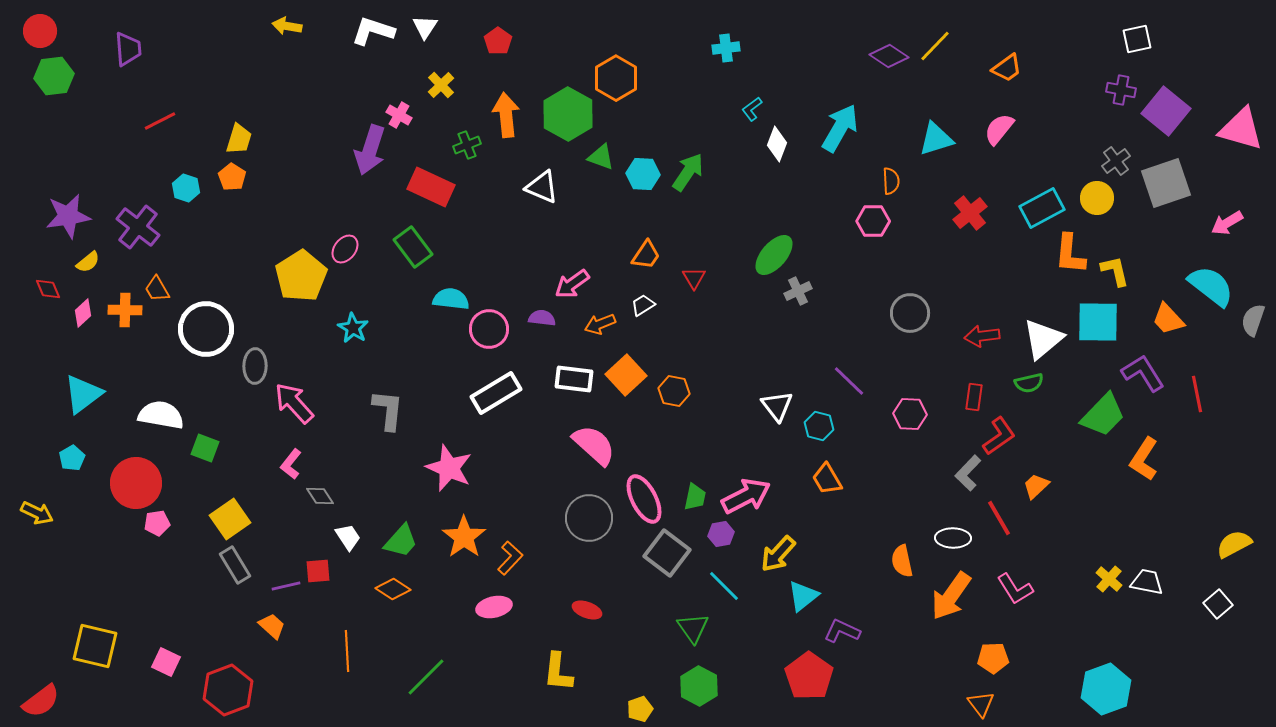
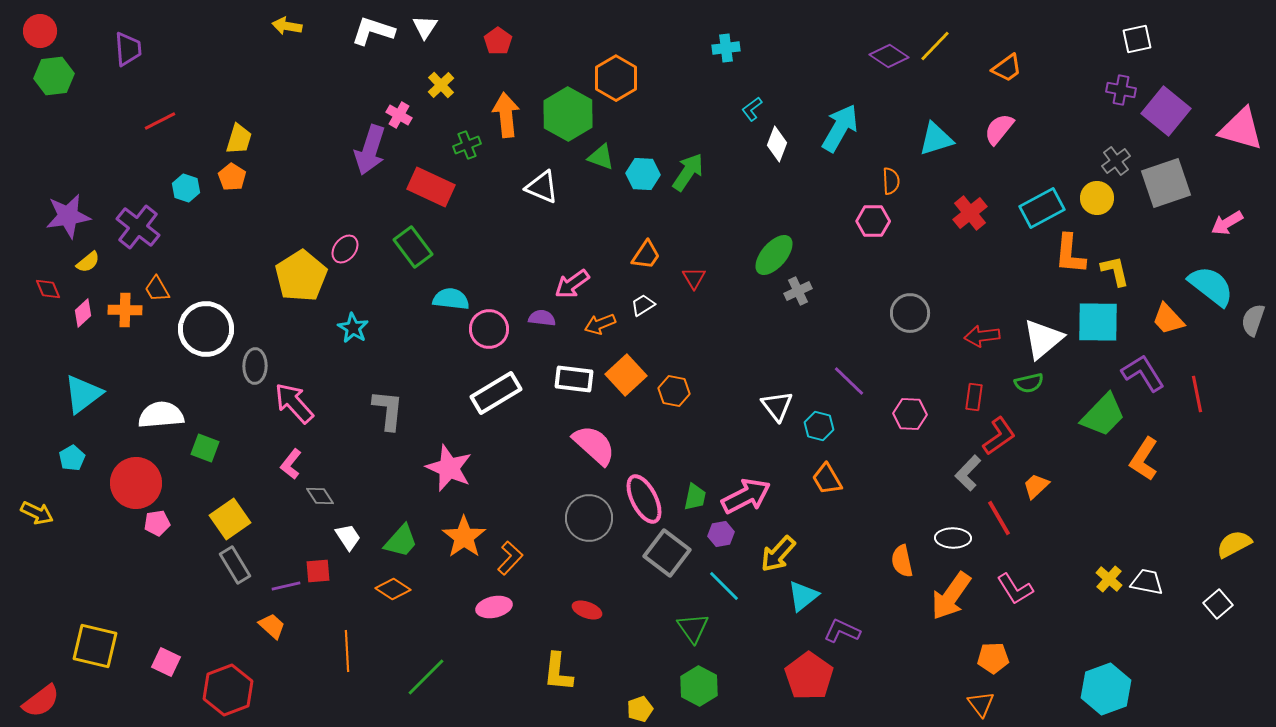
white semicircle at (161, 415): rotated 15 degrees counterclockwise
